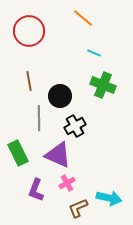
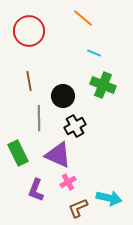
black circle: moved 3 px right
pink cross: moved 1 px right, 1 px up
